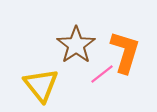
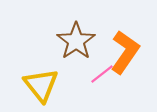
brown star: moved 4 px up
orange L-shape: rotated 18 degrees clockwise
